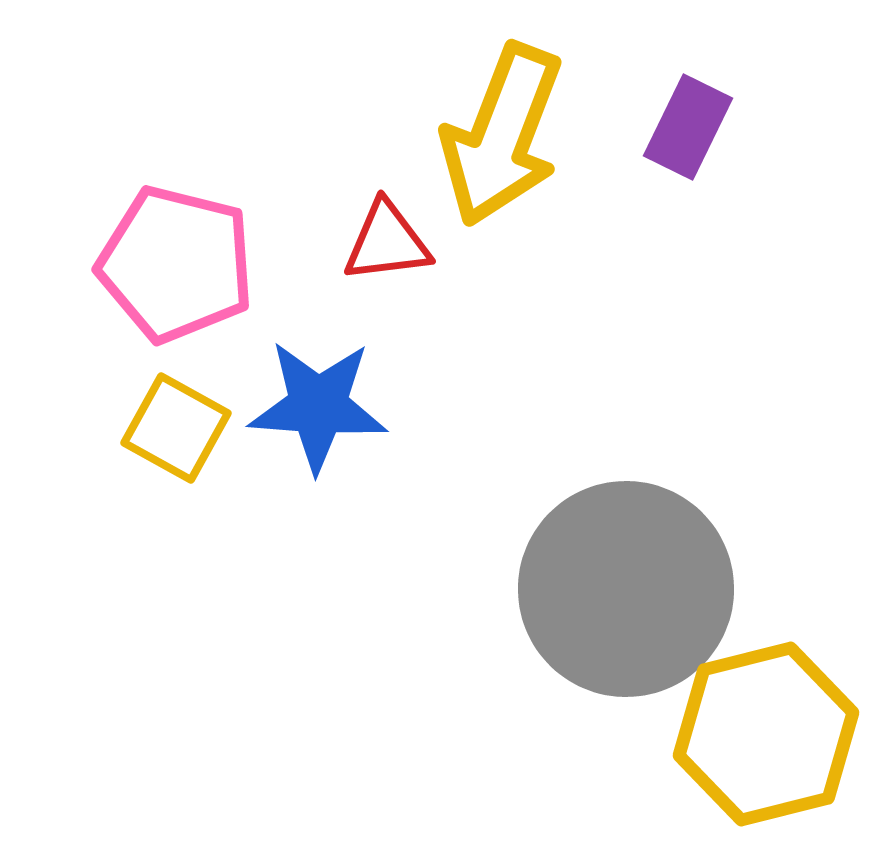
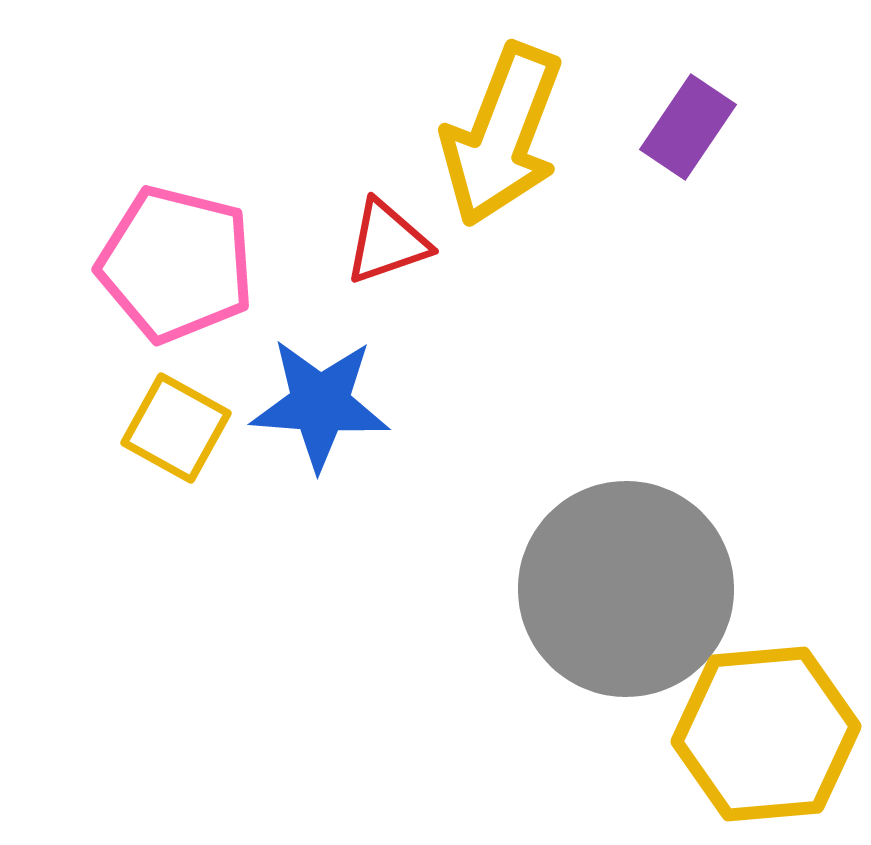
purple rectangle: rotated 8 degrees clockwise
red triangle: rotated 12 degrees counterclockwise
blue star: moved 2 px right, 2 px up
yellow hexagon: rotated 9 degrees clockwise
